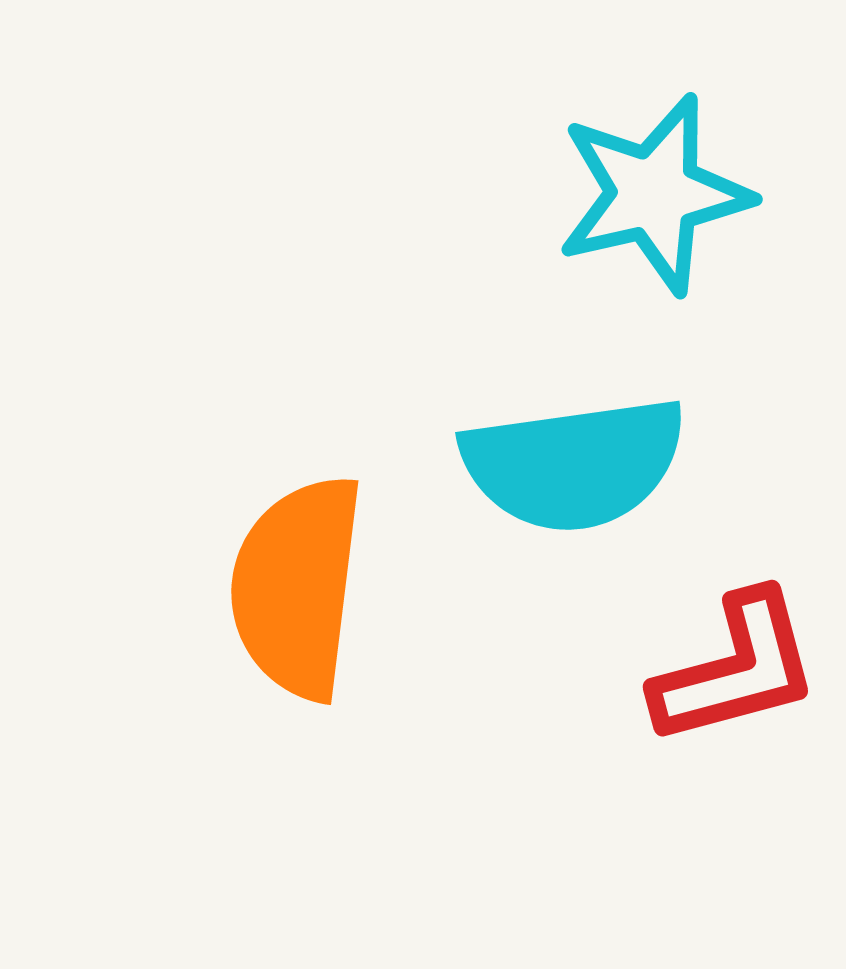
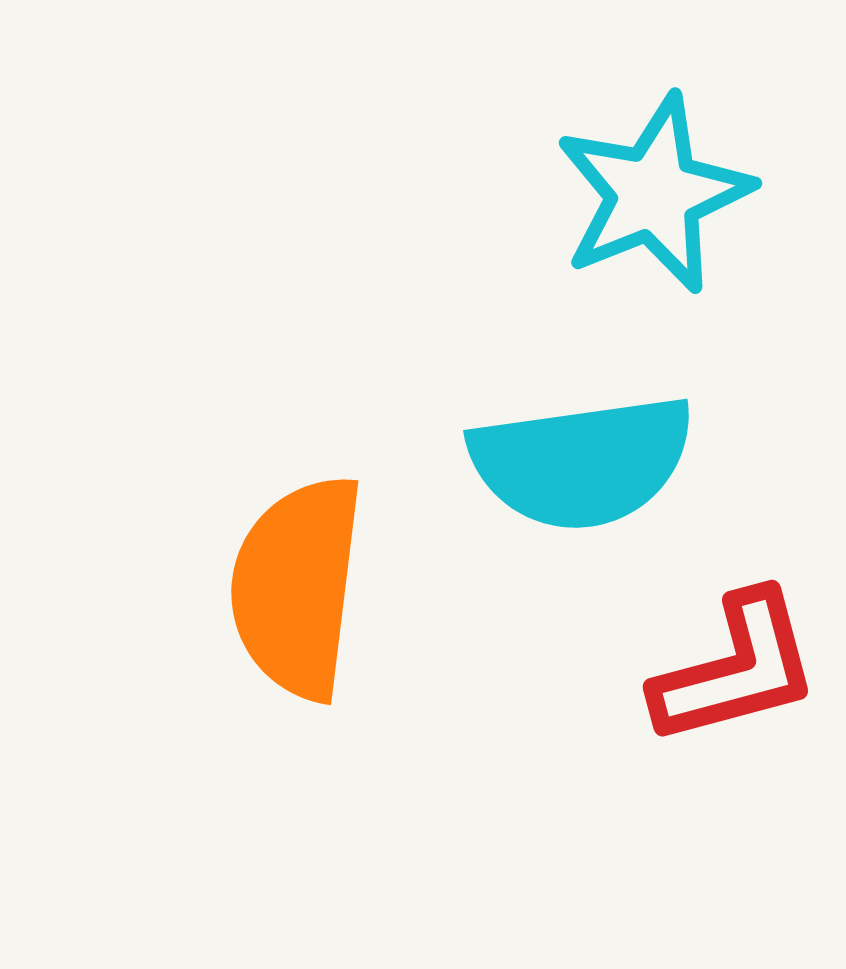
cyan star: rotated 9 degrees counterclockwise
cyan semicircle: moved 8 px right, 2 px up
